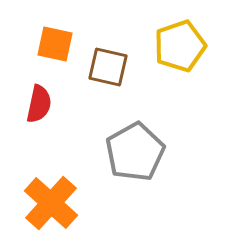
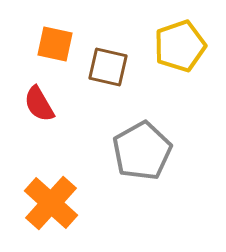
red semicircle: rotated 138 degrees clockwise
gray pentagon: moved 7 px right, 1 px up
